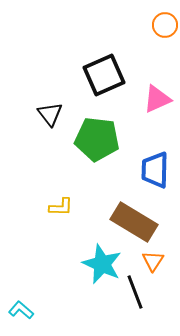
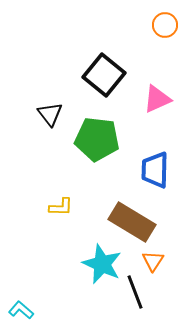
black square: rotated 27 degrees counterclockwise
brown rectangle: moved 2 px left
